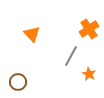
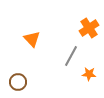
orange cross: moved 1 px up
orange triangle: moved 5 px down
orange star: rotated 24 degrees counterclockwise
